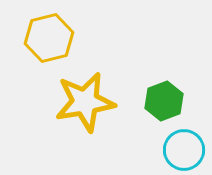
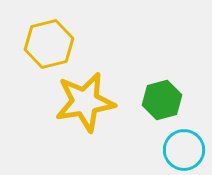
yellow hexagon: moved 6 px down
green hexagon: moved 2 px left, 1 px up; rotated 6 degrees clockwise
